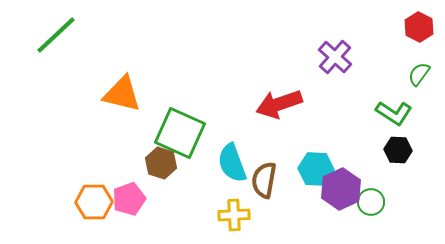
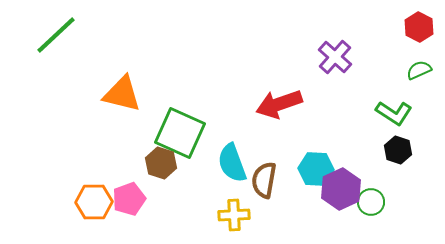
green semicircle: moved 4 px up; rotated 30 degrees clockwise
black hexagon: rotated 16 degrees clockwise
